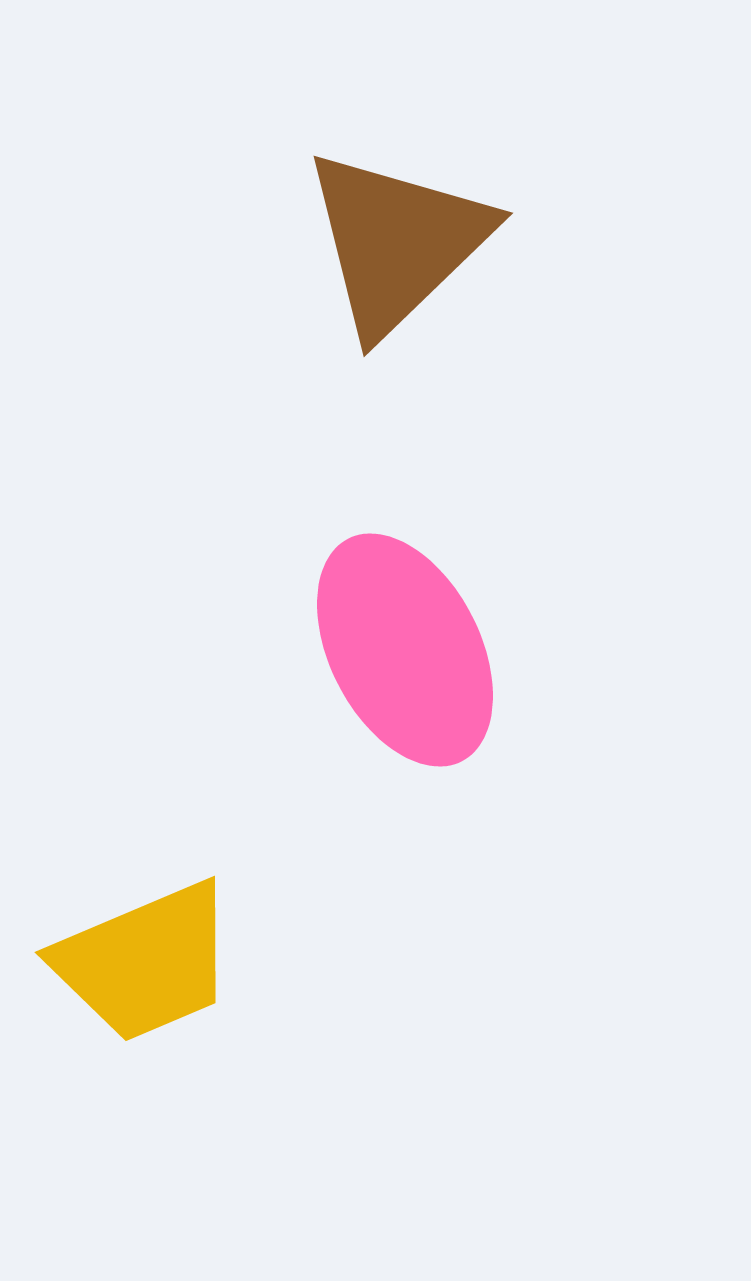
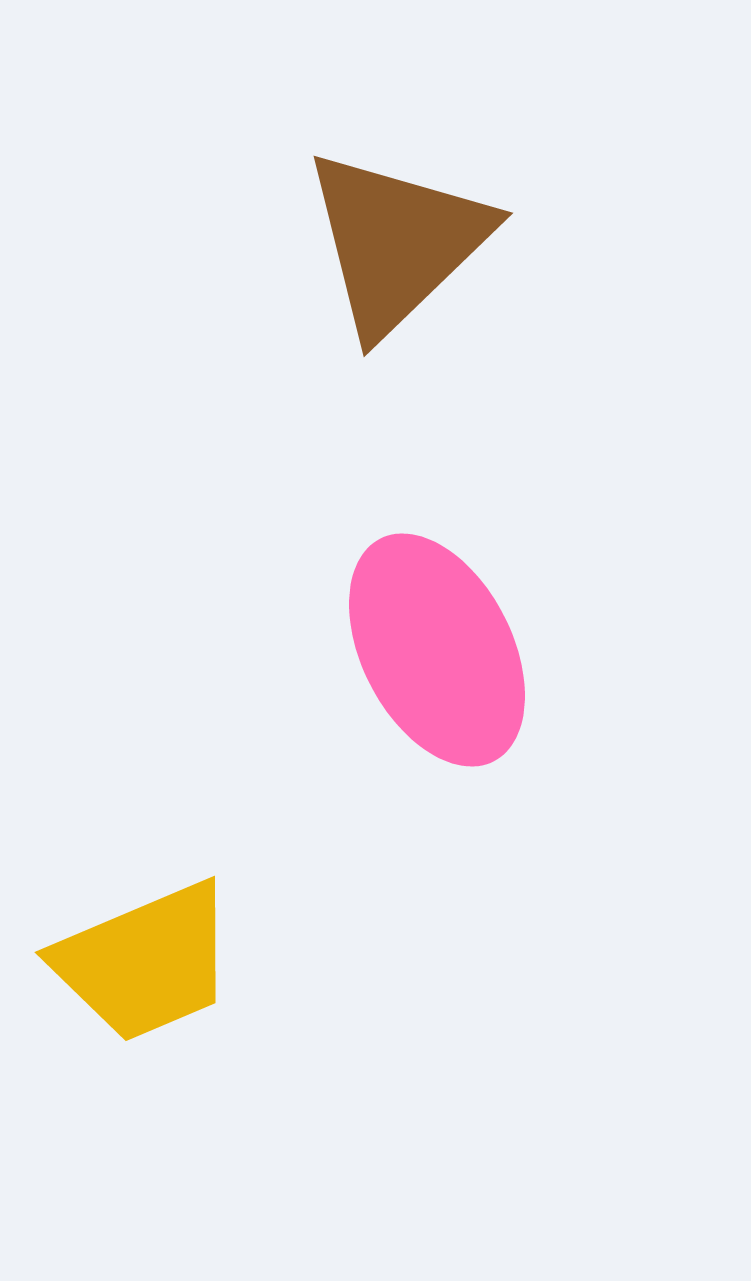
pink ellipse: moved 32 px right
